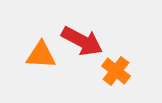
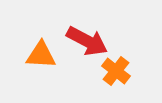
red arrow: moved 5 px right
